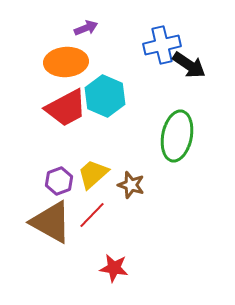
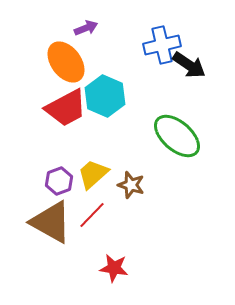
orange ellipse: rotated 57 degrees clockwise
green ellipse: rotated 60 degrees counterclockwise
